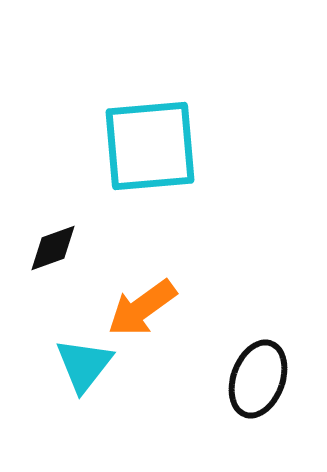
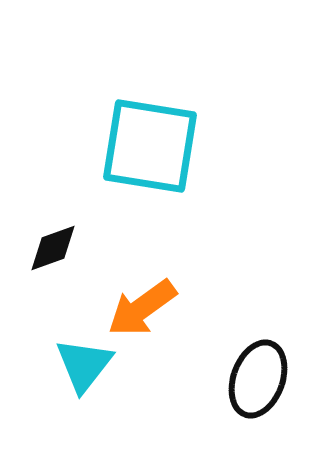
cyan square: rotated 14 degrees clockwise
